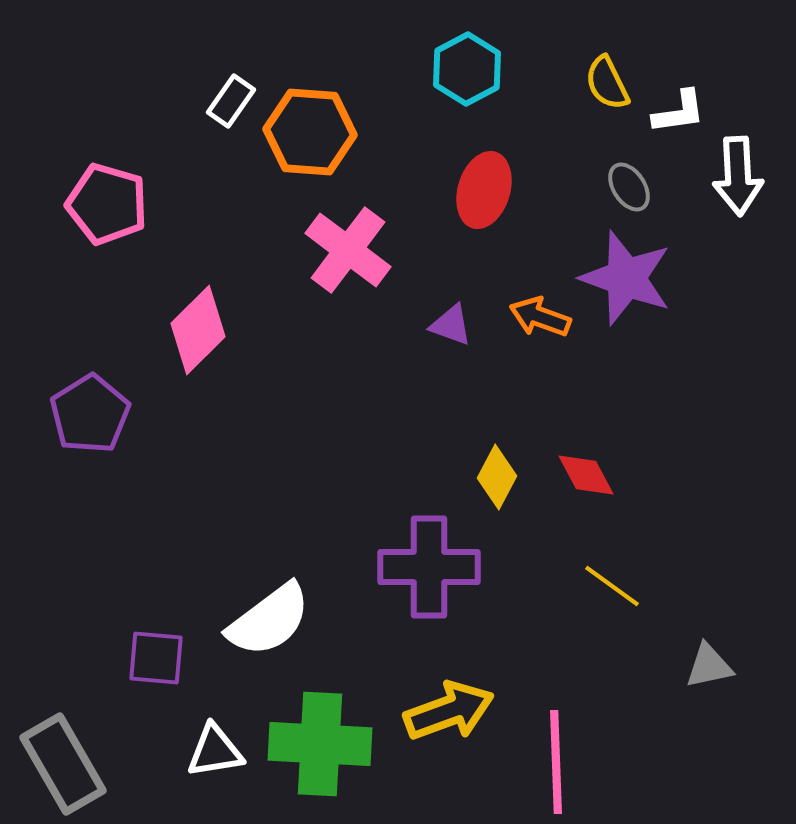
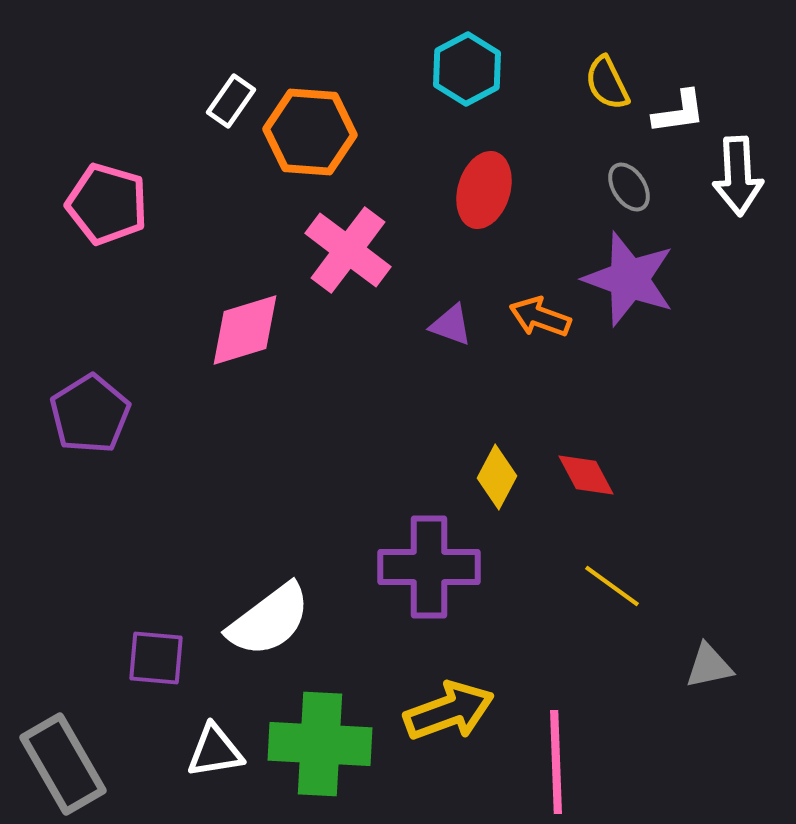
purple star: moved 3 px right, 1 px down
pink diamond: moved 47 px right; rotated 28 degrees clockwise
